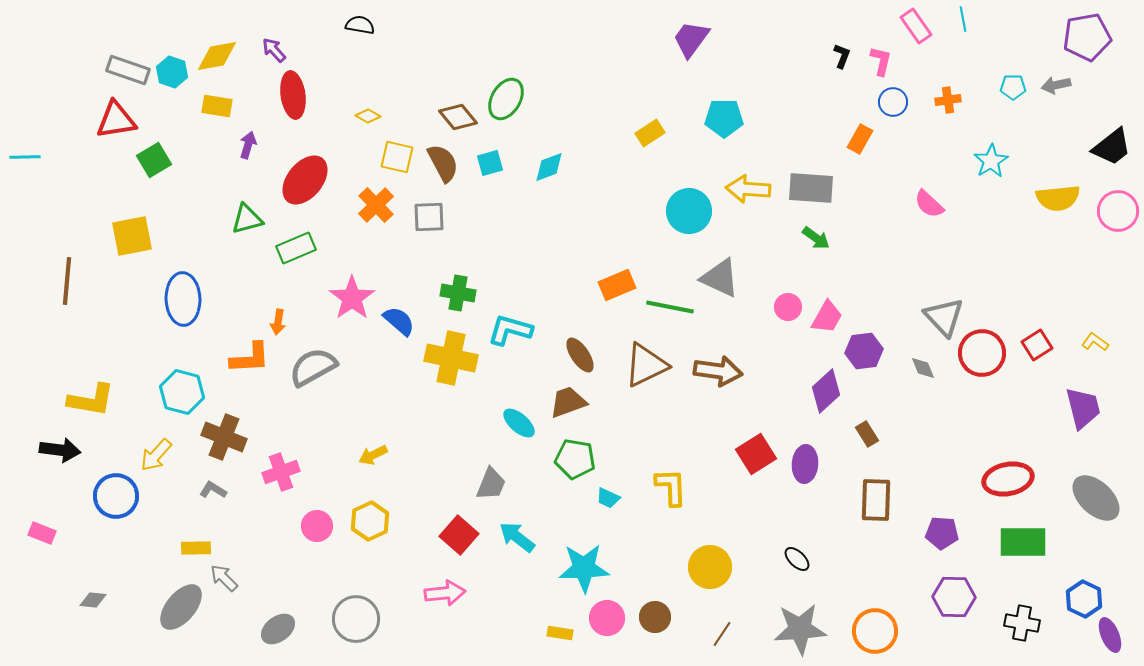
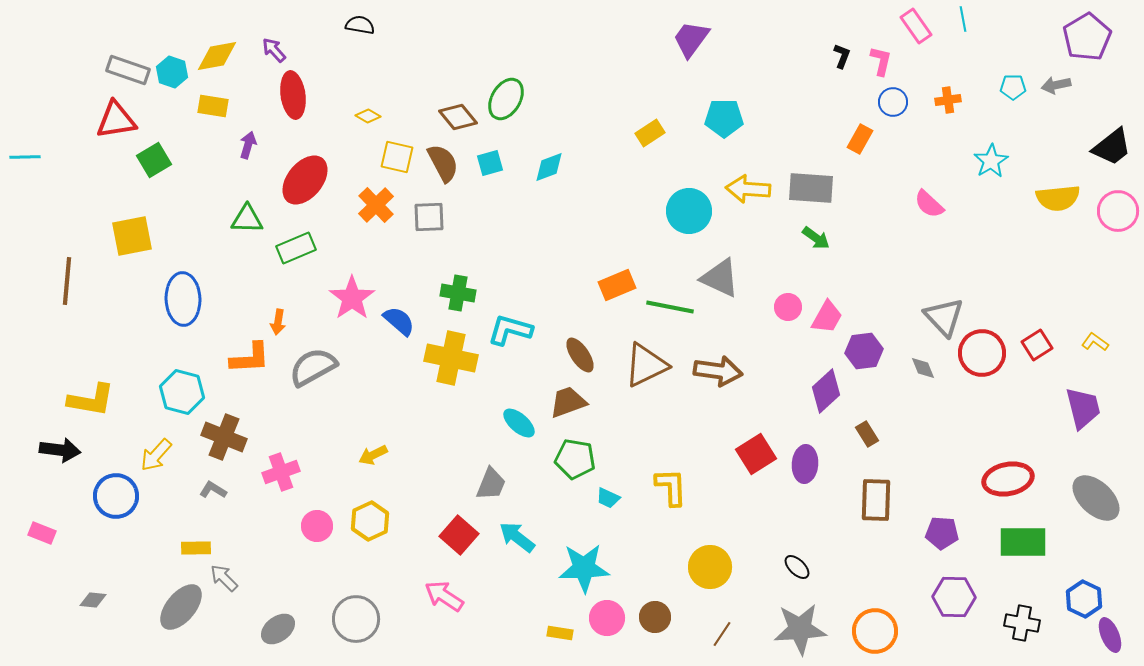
purple pentagon at (1087, 37): rotated 21 degrees counterclockwise
yellow rectangle at (217, 106): moved 4 px left
green triangle at (247, 219): rotated 16 degrees clockwise
black ellipse at (797, 559): moved 8 px down
pink arrow at (445, 593): moved 1 px left, 3 px down; rotated 141 degrees counterclockwise
